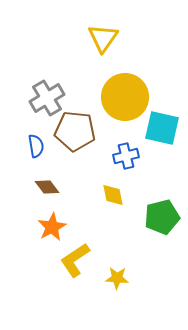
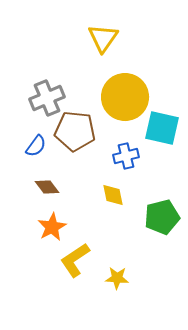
gray cross: rotated 8 degrees clockwise
blue semicircle: rotated 45 degrees clockwise
